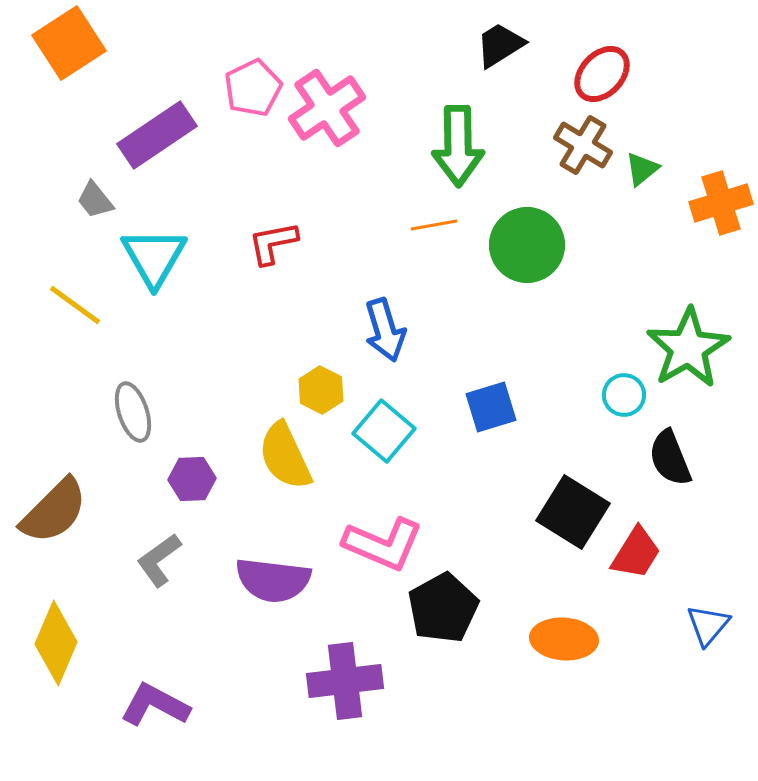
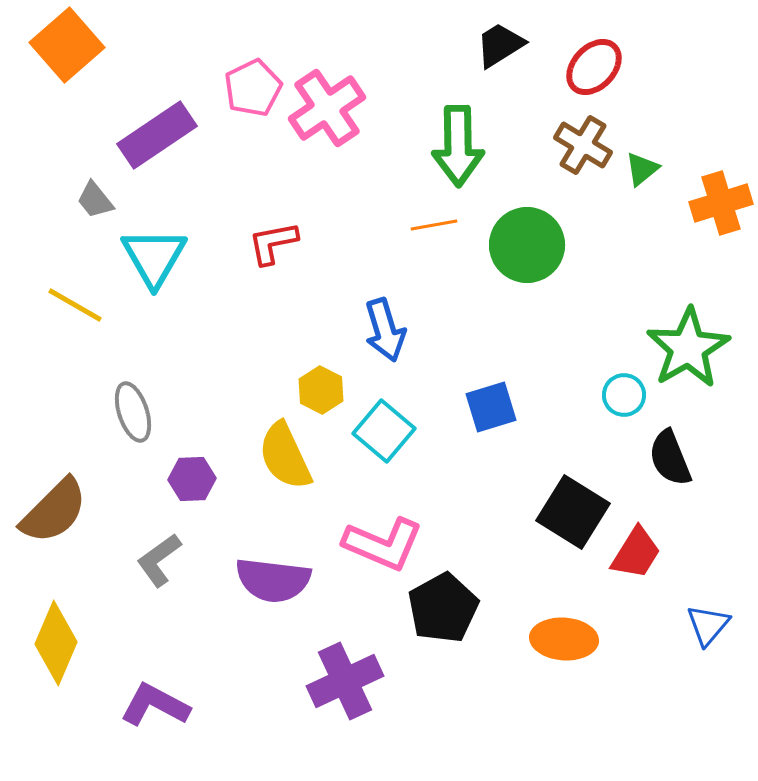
orange square: moved 2 px left, 2 px down; rotated 8 degrees counterclockwise
red ellipse: moved 8 px left, 7 px up
yellow line: rotated 6 degrees counterclockwise
purple cross: rotated 18 degrees counterclockwise
